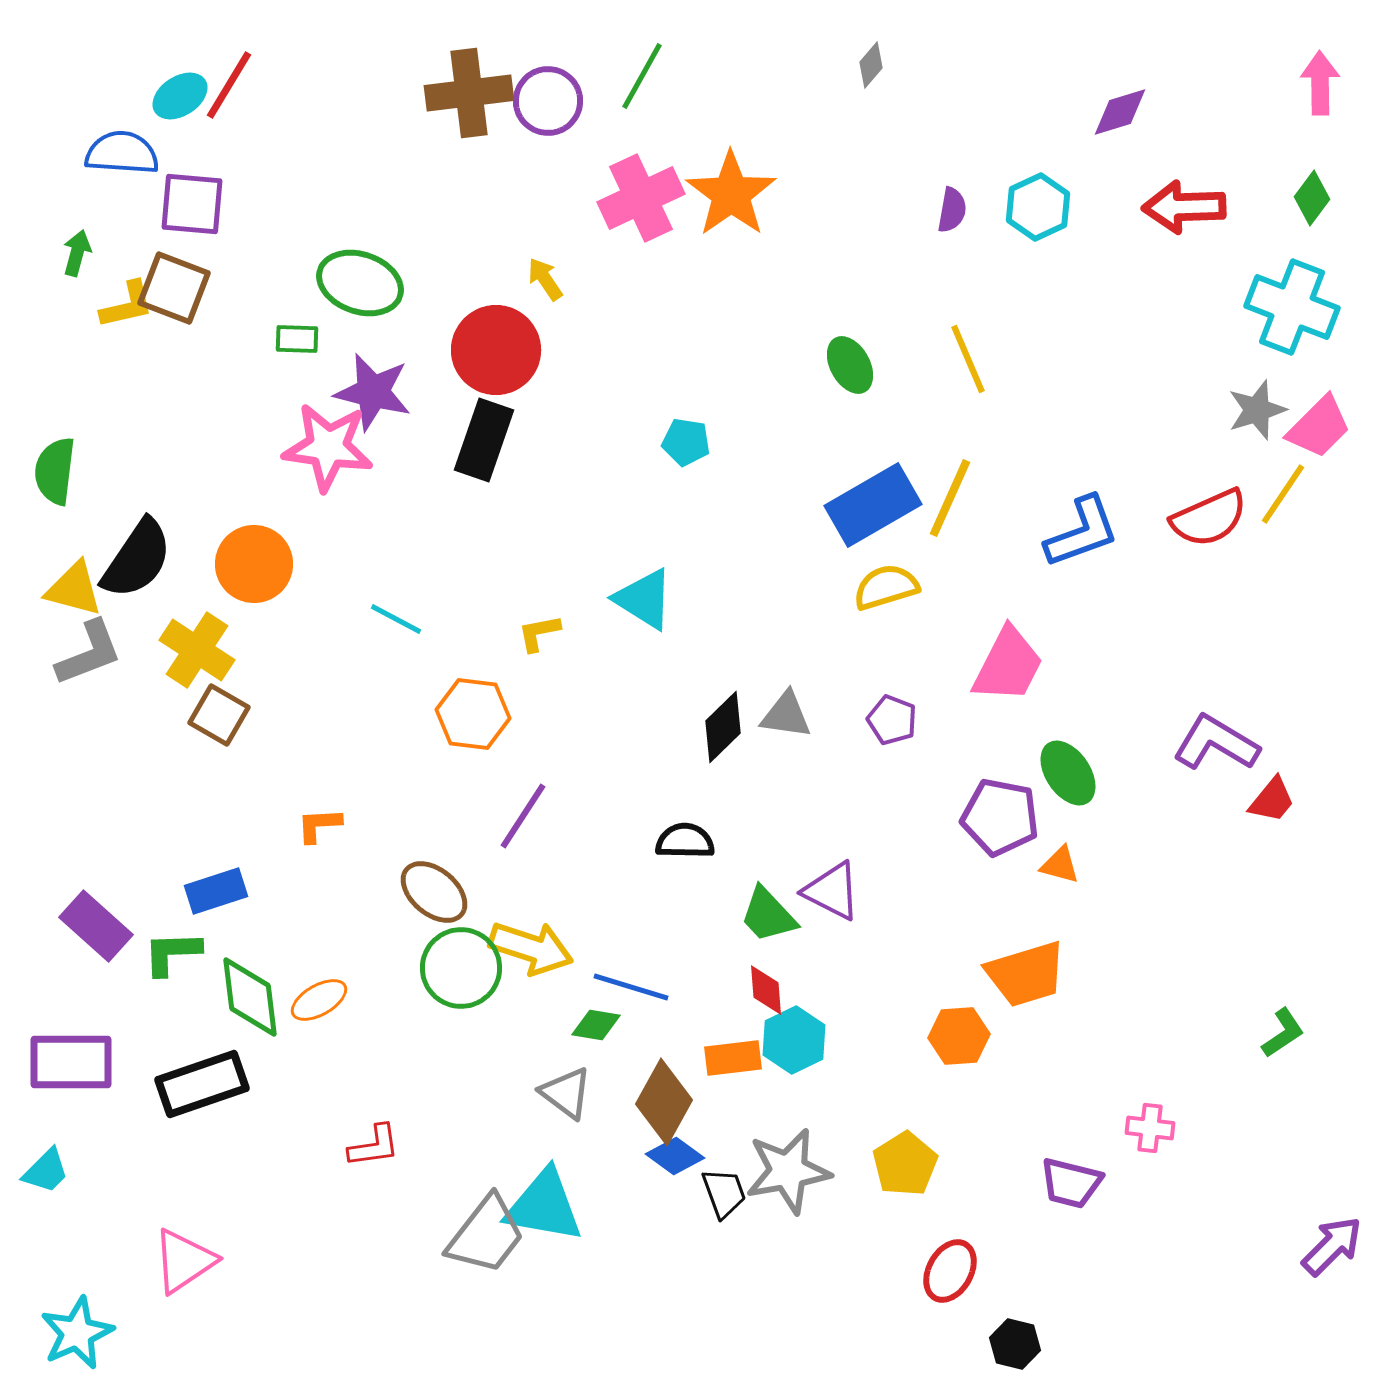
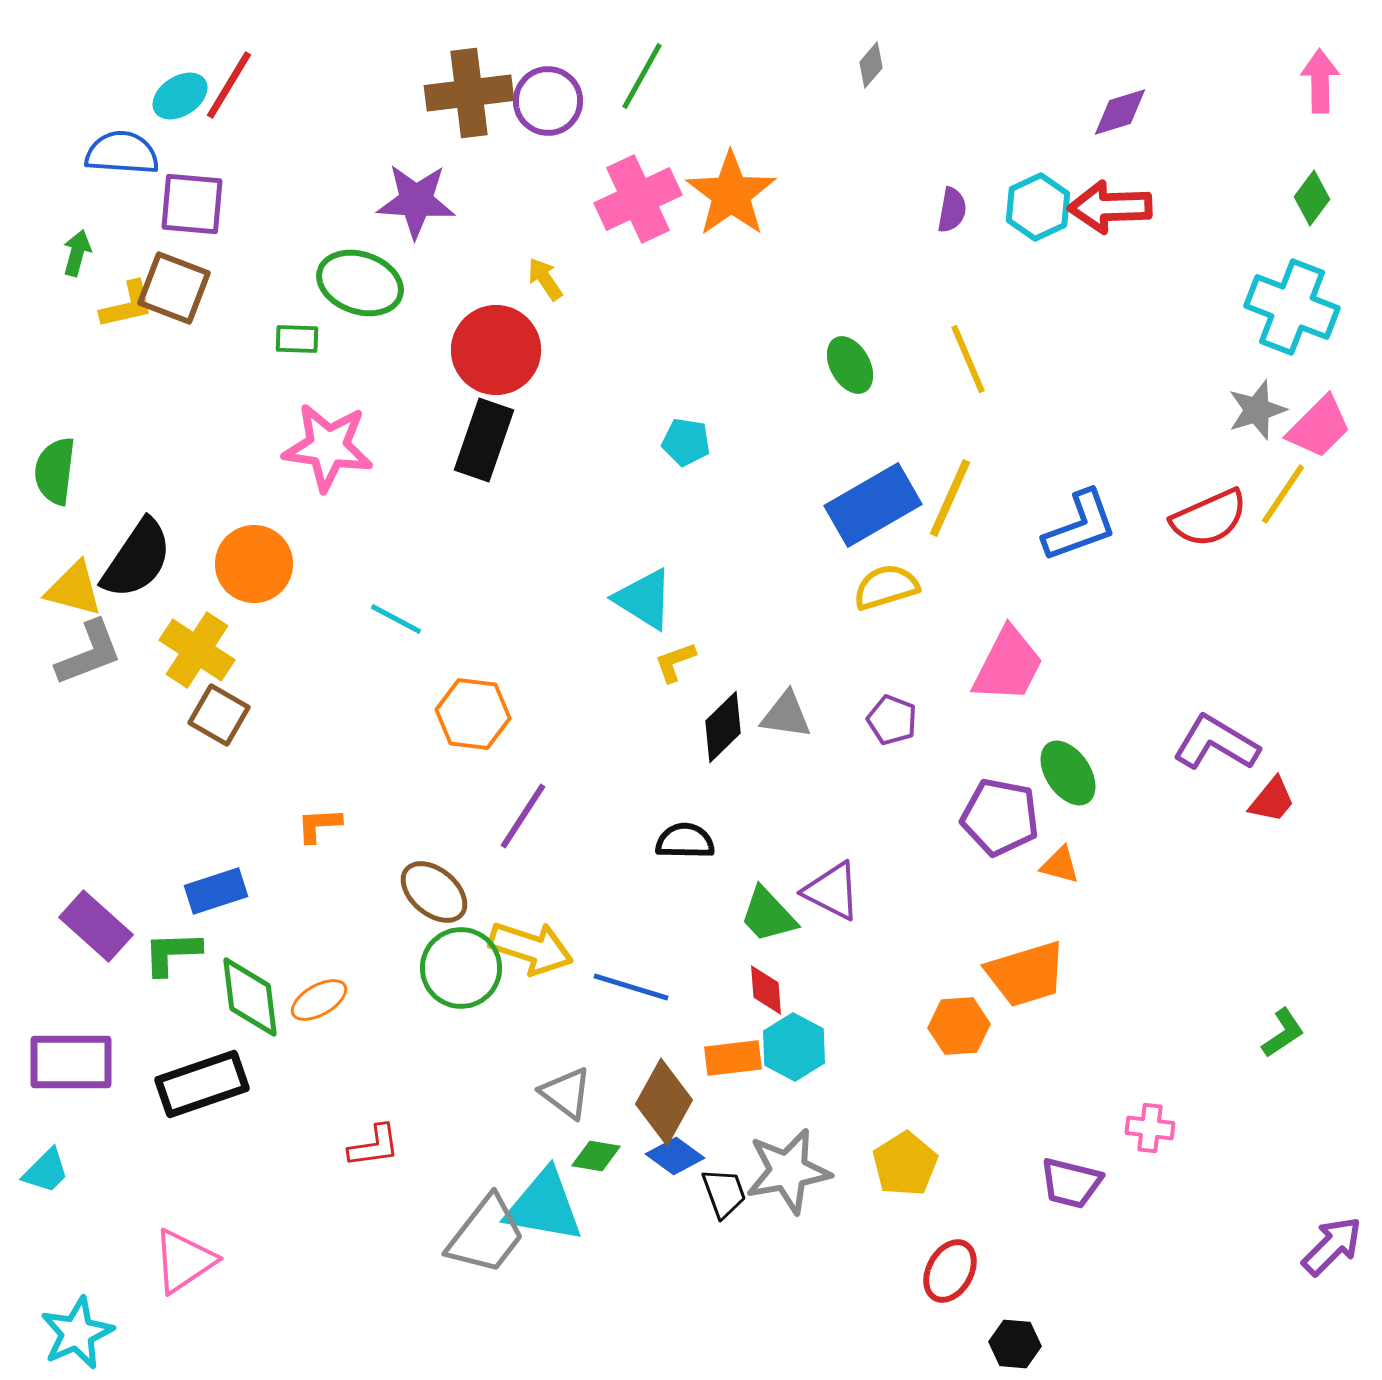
pink arrow at (1320, 83): moved 2 px up
pink cross at (641, 198): moved 3 px left, 1 px down
red arrow at (1184, 207): moved 74 px left
purple star at (373, 392): moved 43 px right, 191 px up; rotated 10 degrees counterclockwise
blue L-shape at (1082, 532): moved 2 px left, 6 px up
yellow L-shape at (539, 633): moved 136 px right, 29 px down; rotated 9 degrees counterclockwise
green diamond at (596, 1025): moved 131 px down
orange hexagon at (959, 1036): moved 10 px up
cyan hexagon at (794, 1040): moved 7 px down; rotated 6 degrees counterclockwise
black hexagon at (1015, 1344): rotated 9 degrees counterclockwise
